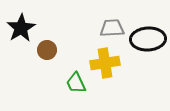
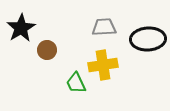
gray trapezoid: moved 8 px left, 1 px up
yellow cross: moved 2 px left, 2 px down
